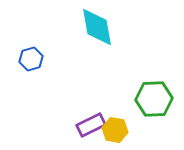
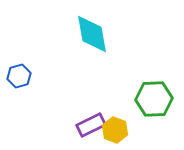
cyan diamond: moved 5 px left, 7 px down
blue hexagon: moved 12 px left, 17 px down
yellow hexagon: rotated 10 degrees clockwise
